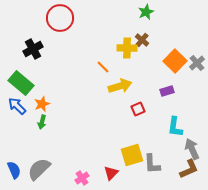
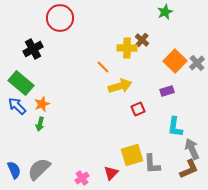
green star: moved 19 px right
green arrow: moved 2 px left, 2 px down
